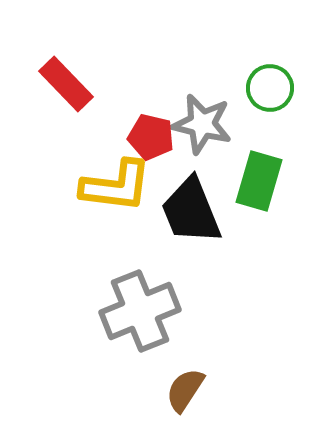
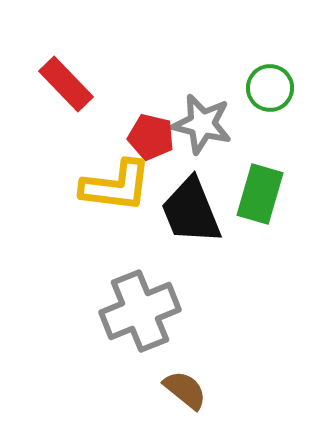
green rectangle: moved 1 px right, 13 px down
brown semicircle: rotated 96 degrees clockwise
